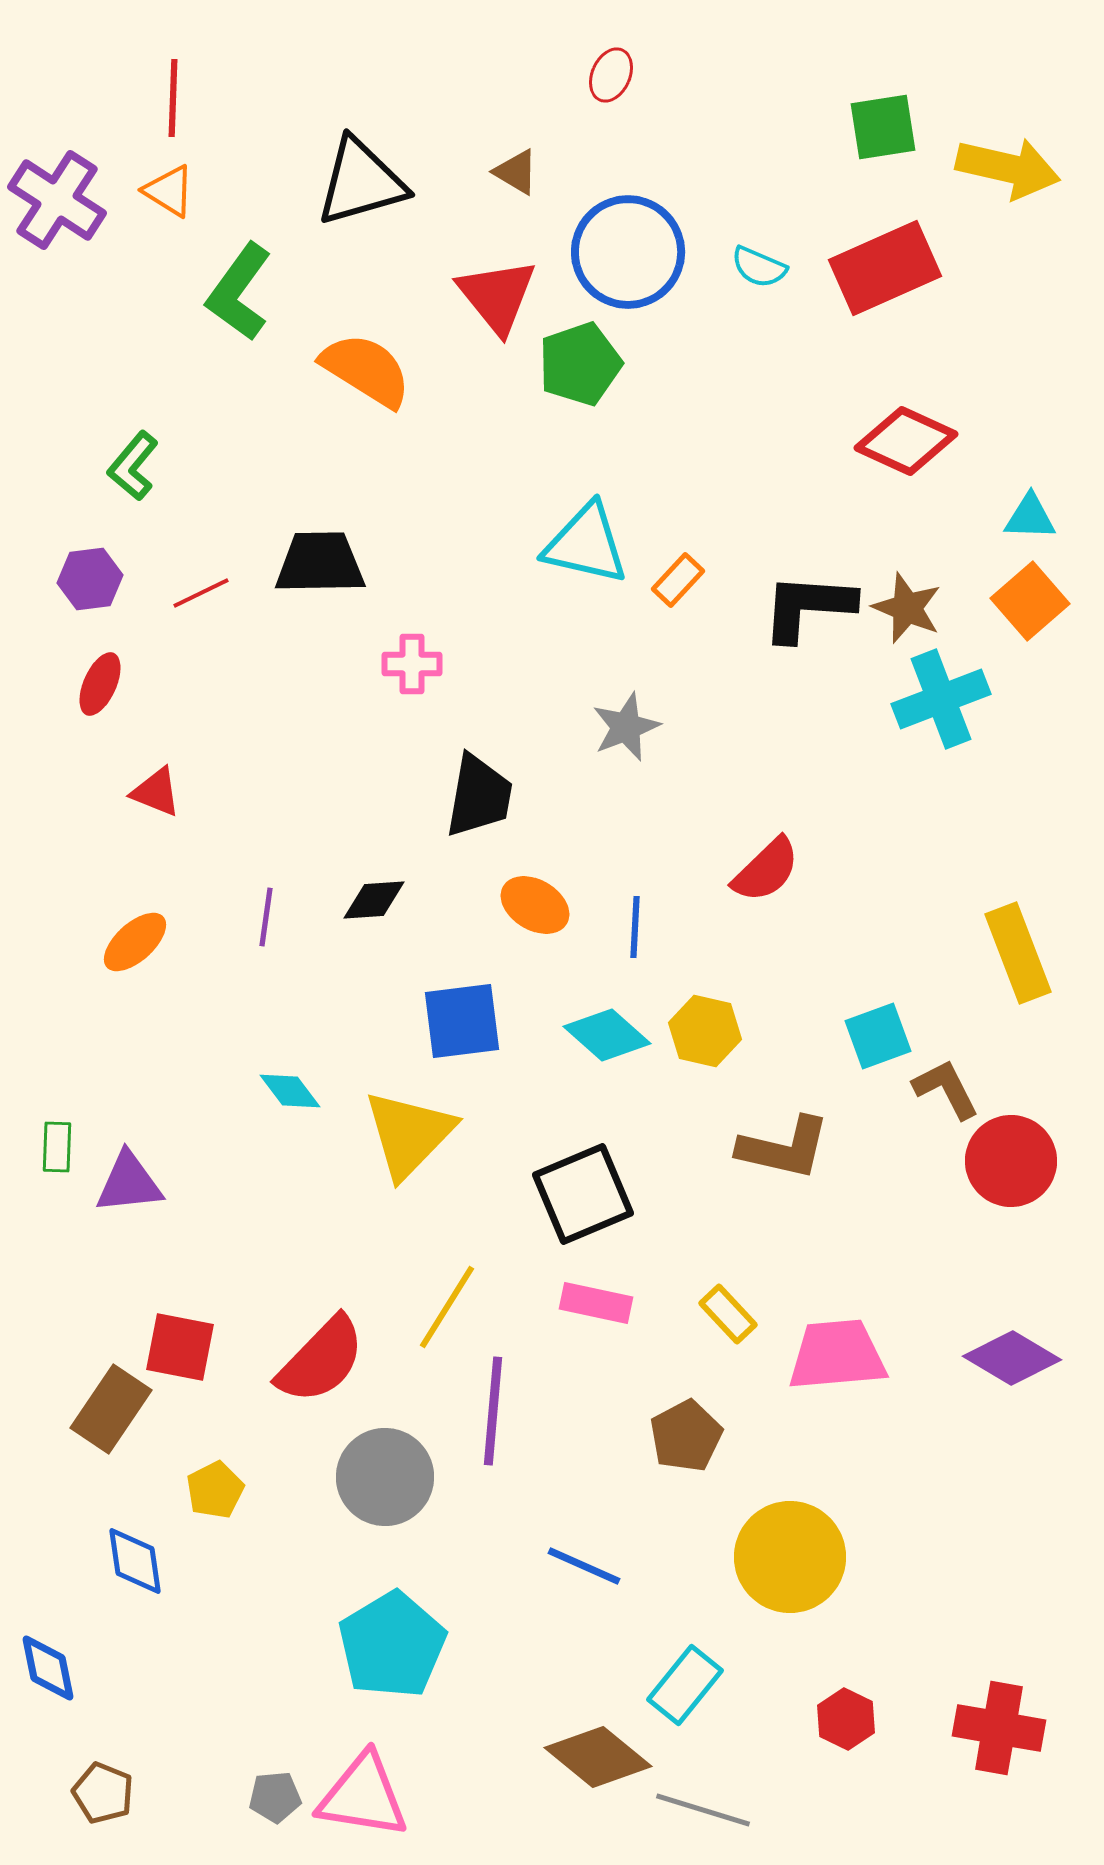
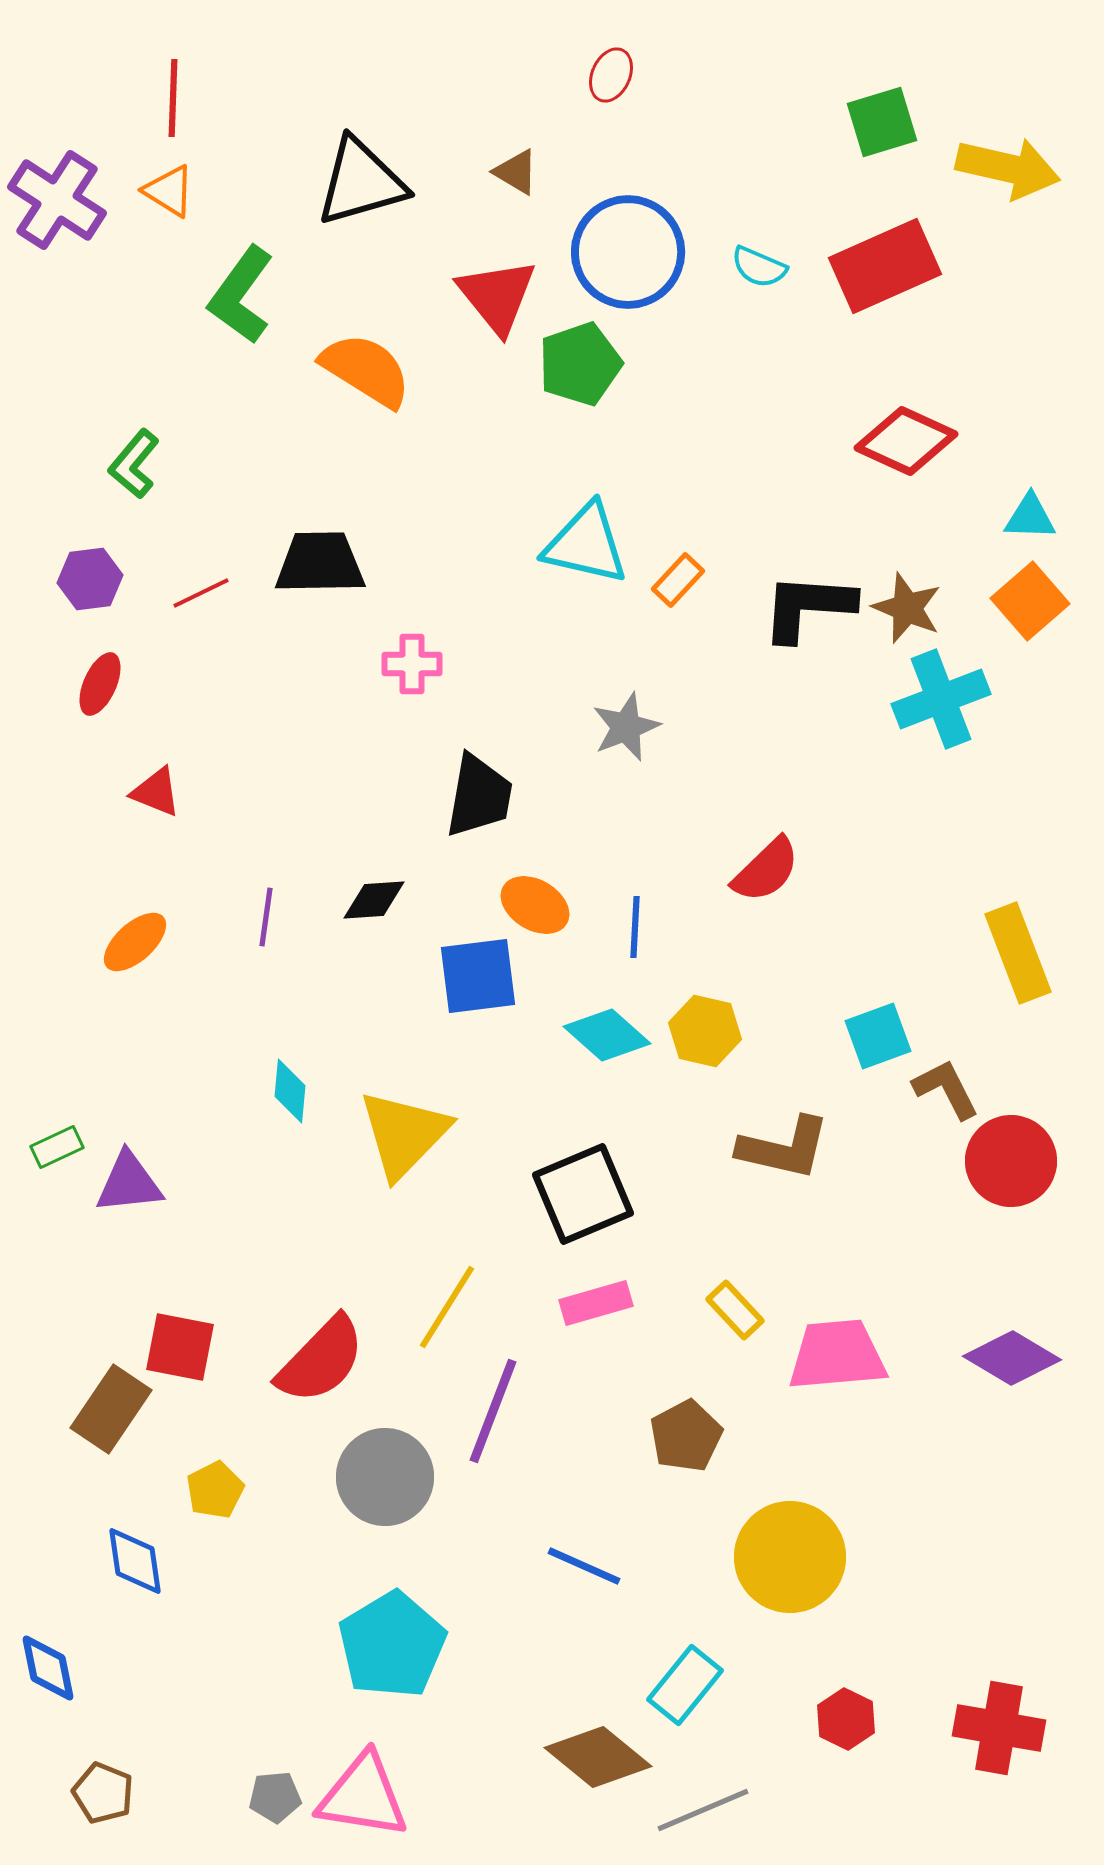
green square at (883, 127): moved 1 px left, 5 px up; rotated 8 degrees counterclockwise
red rectangle at (885, 268): moved 2 px up
green L-shape at (239, 292): moved 2 px right, 3 px down
green L-shape at (133, 466): moved 1 px right, 2 px up
blue square at (462, 1021): moved 16 px right, 45 px up
cyan diamond at (290, 1091): rotated 42 degrees clockwise
yellow triangle at (409, 1134): moved 5 px left
green rectangle at (57, 1147): rotated 63 degrees clockwise
pink rectangle at (596, 1303): rotated 28 degrees counterclockwise
yellow rectangle at (728, 1314): moved 7 px right, 4 px up
purple line at (493, 1411): rotated 16 degrees clockwise
gray line at (703, 1810): rotated 40 degrees counterclockwise
